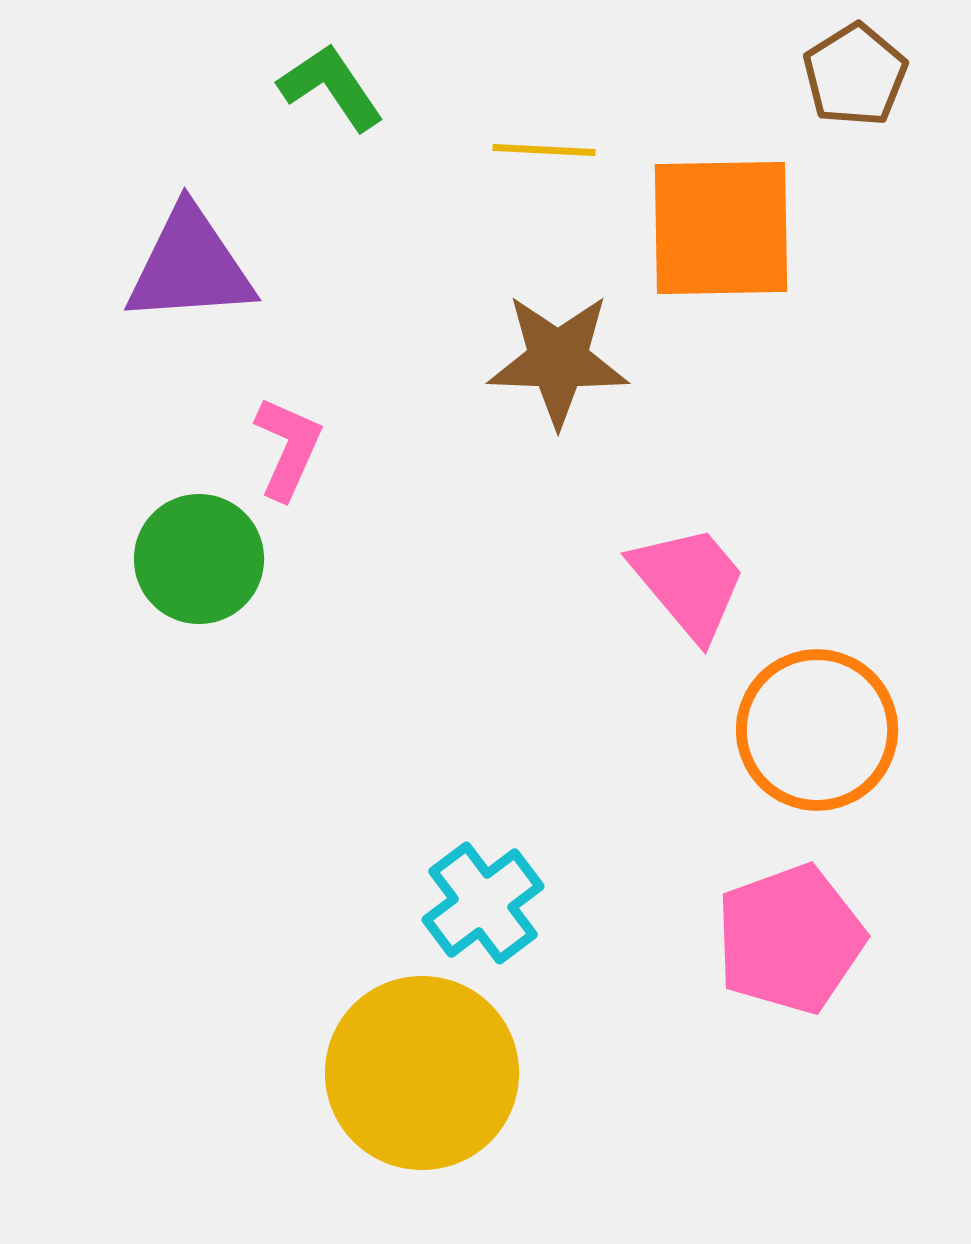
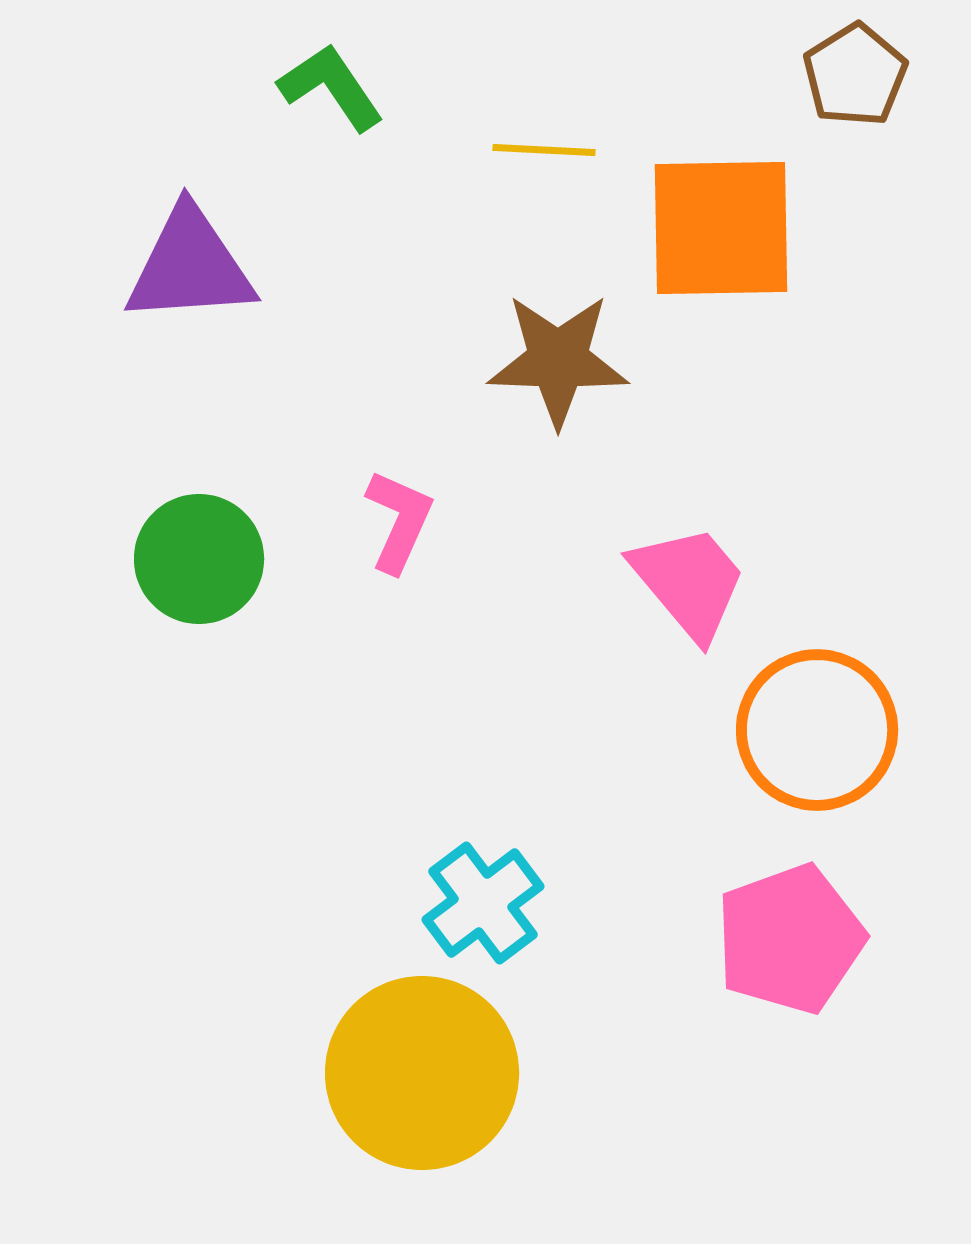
pink L-shape: moved 111 px right, 73 px down
